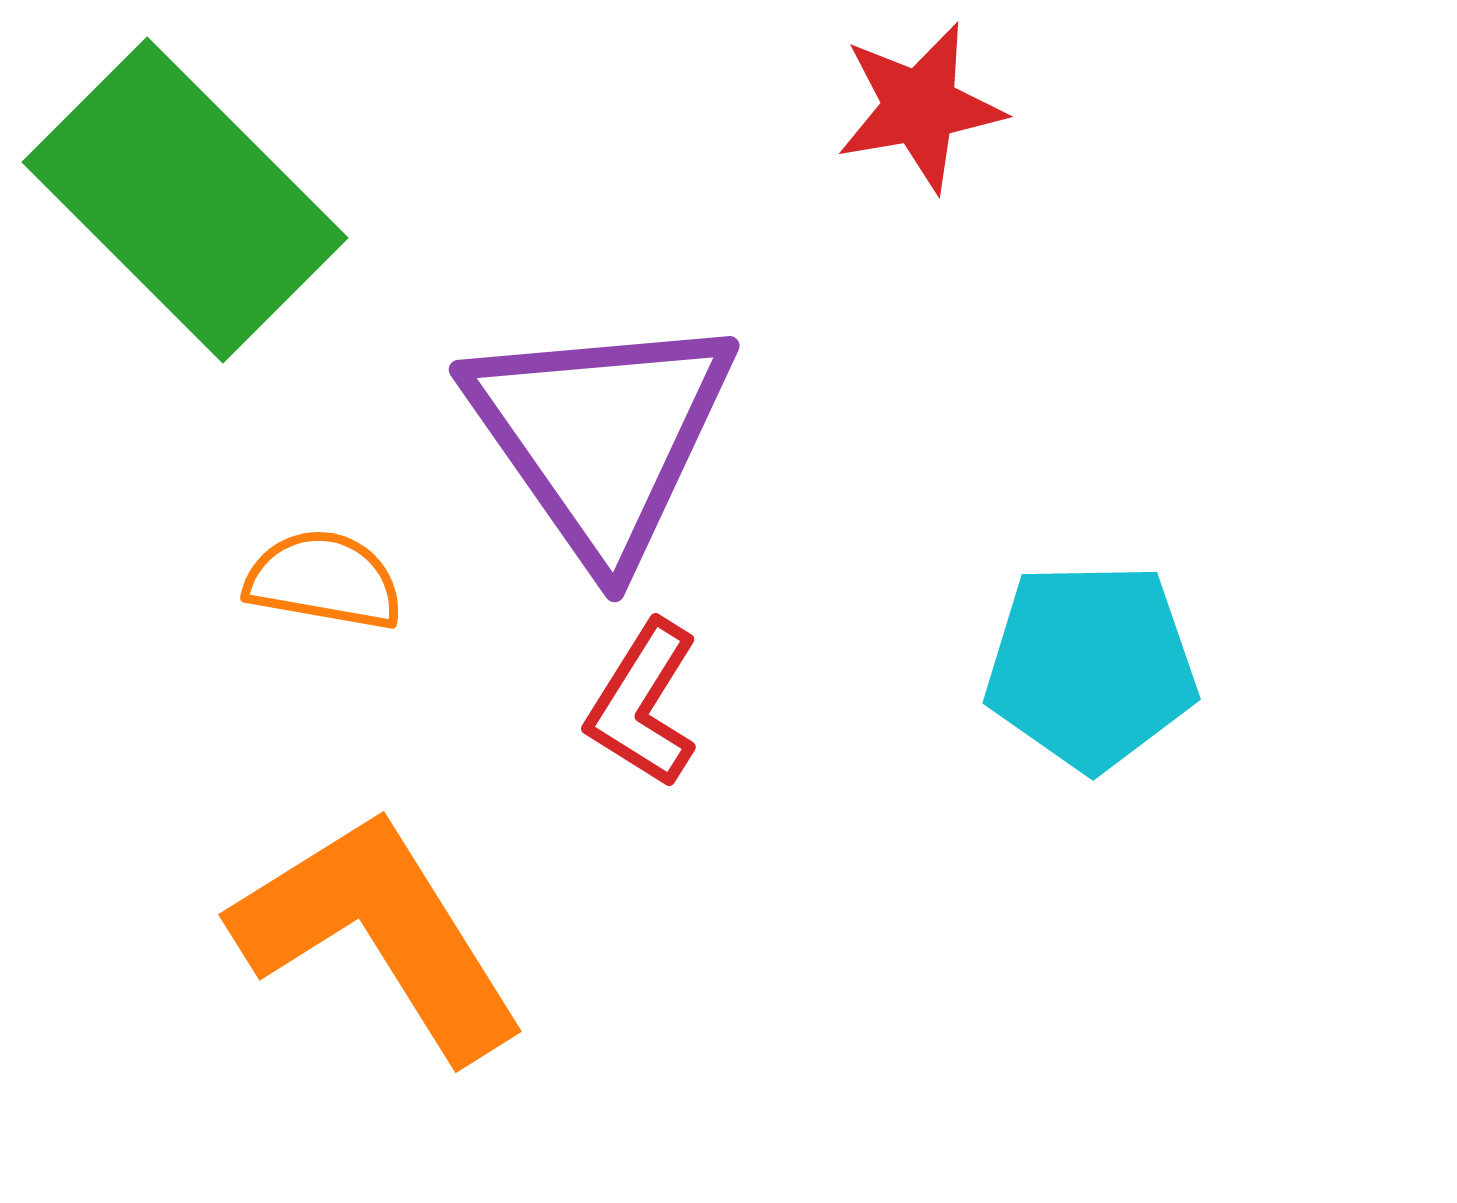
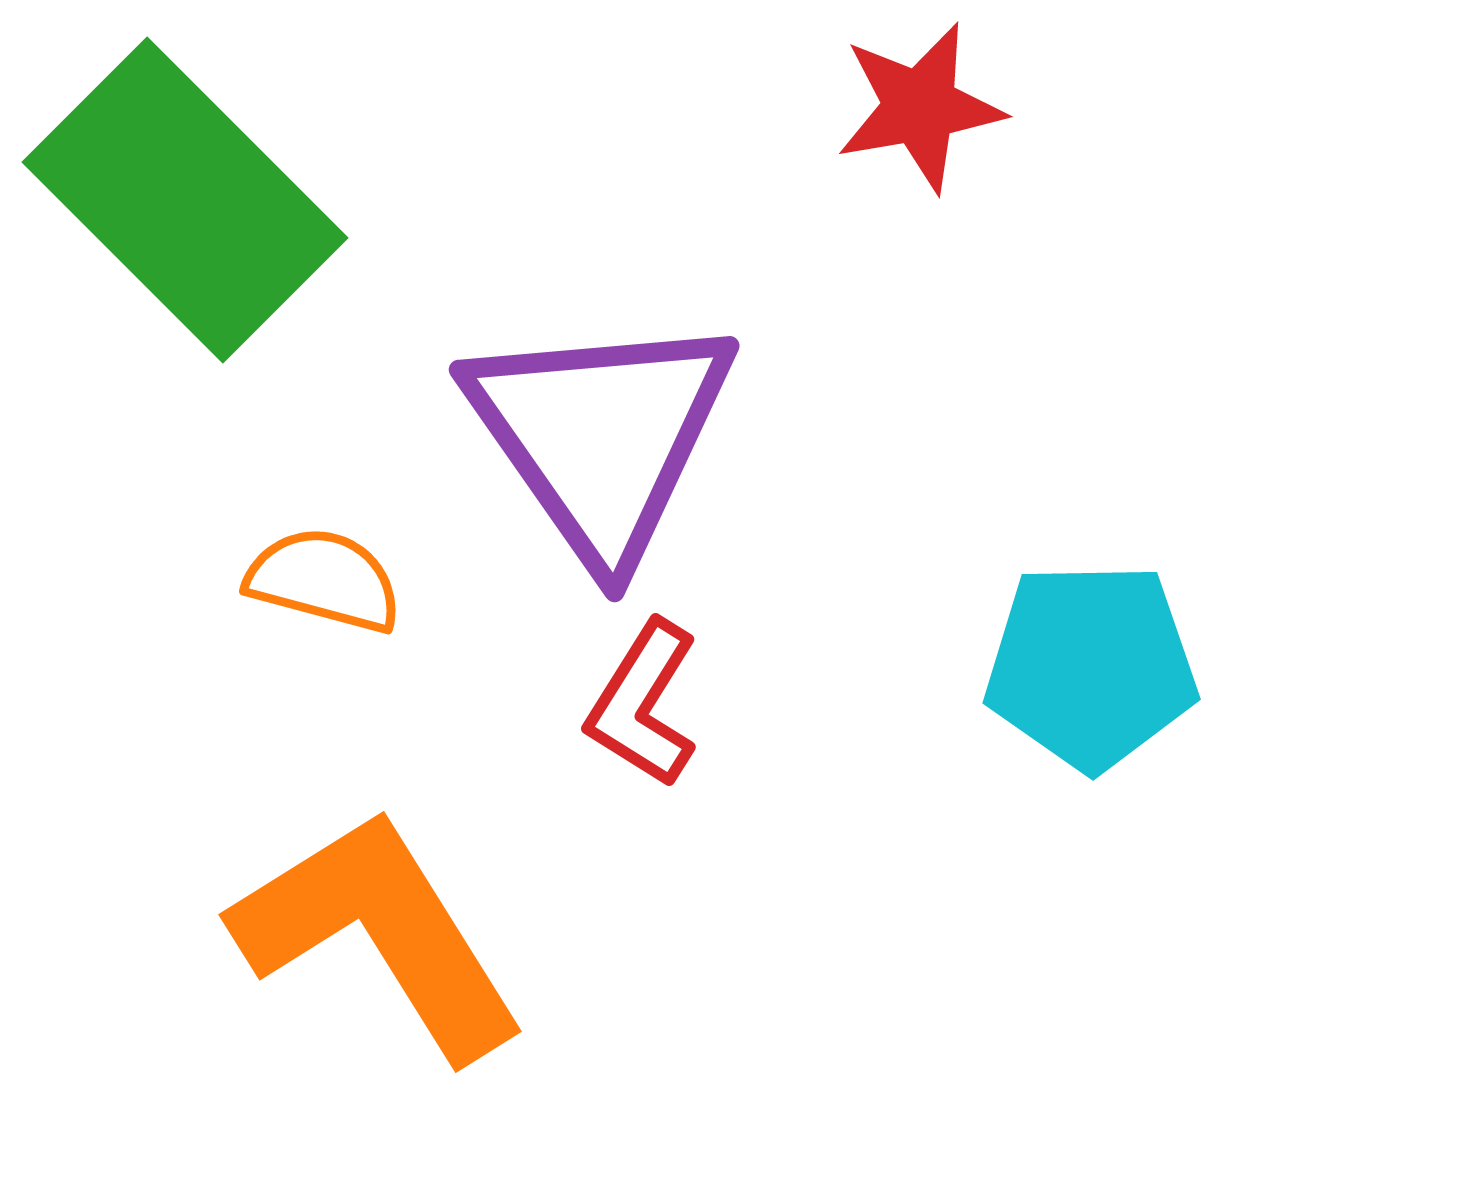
orange semicircle: rotated 5 degrees clockwise
